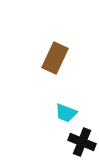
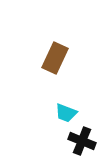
black cross: moved 1 px up
